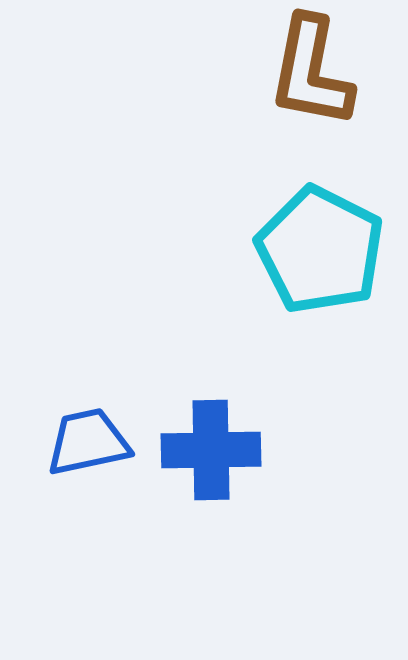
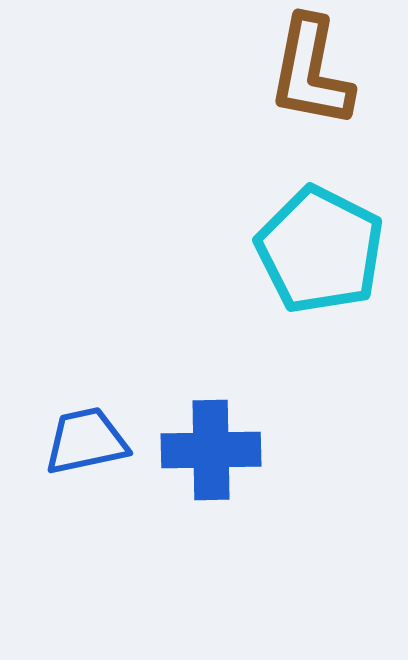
blue trapezoid: moved 2 px left, 1 px up
